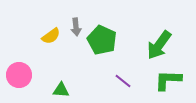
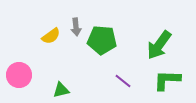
green pentagon: rotated 20 degrees counterclockwise
green L-shape: moved 1 px left
green triangle: rotated 18 degrees counterclockwise
